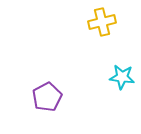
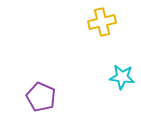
purple pentagon: moved 6 px left; rotated 20 degrees counterclockwise
